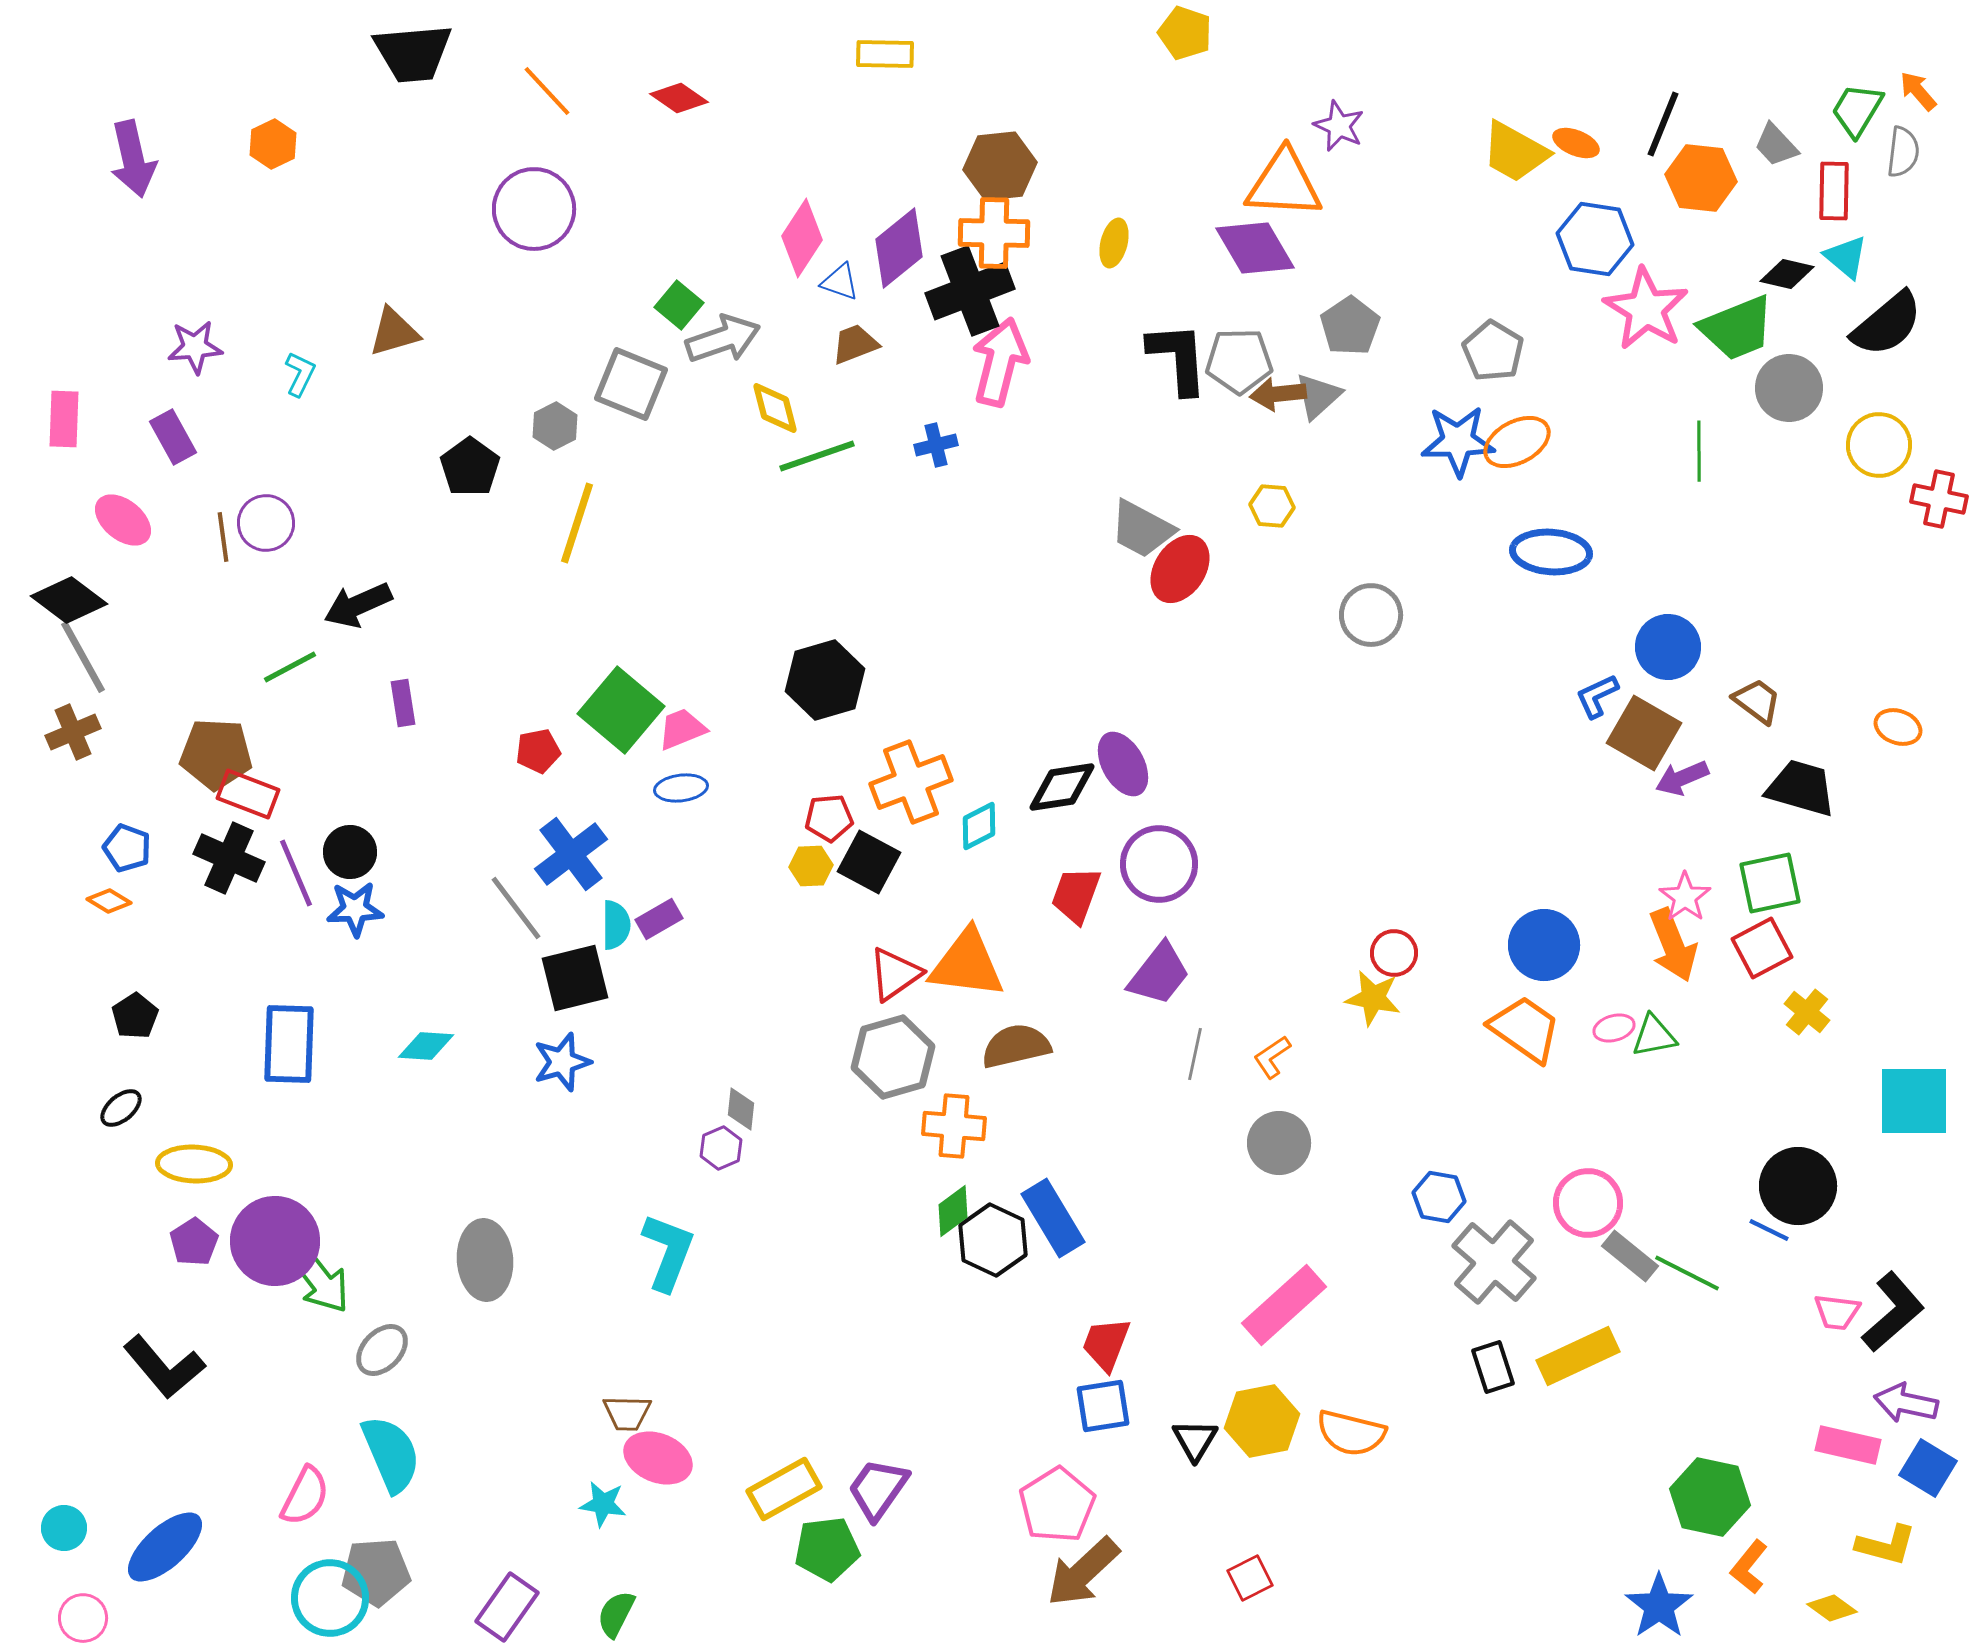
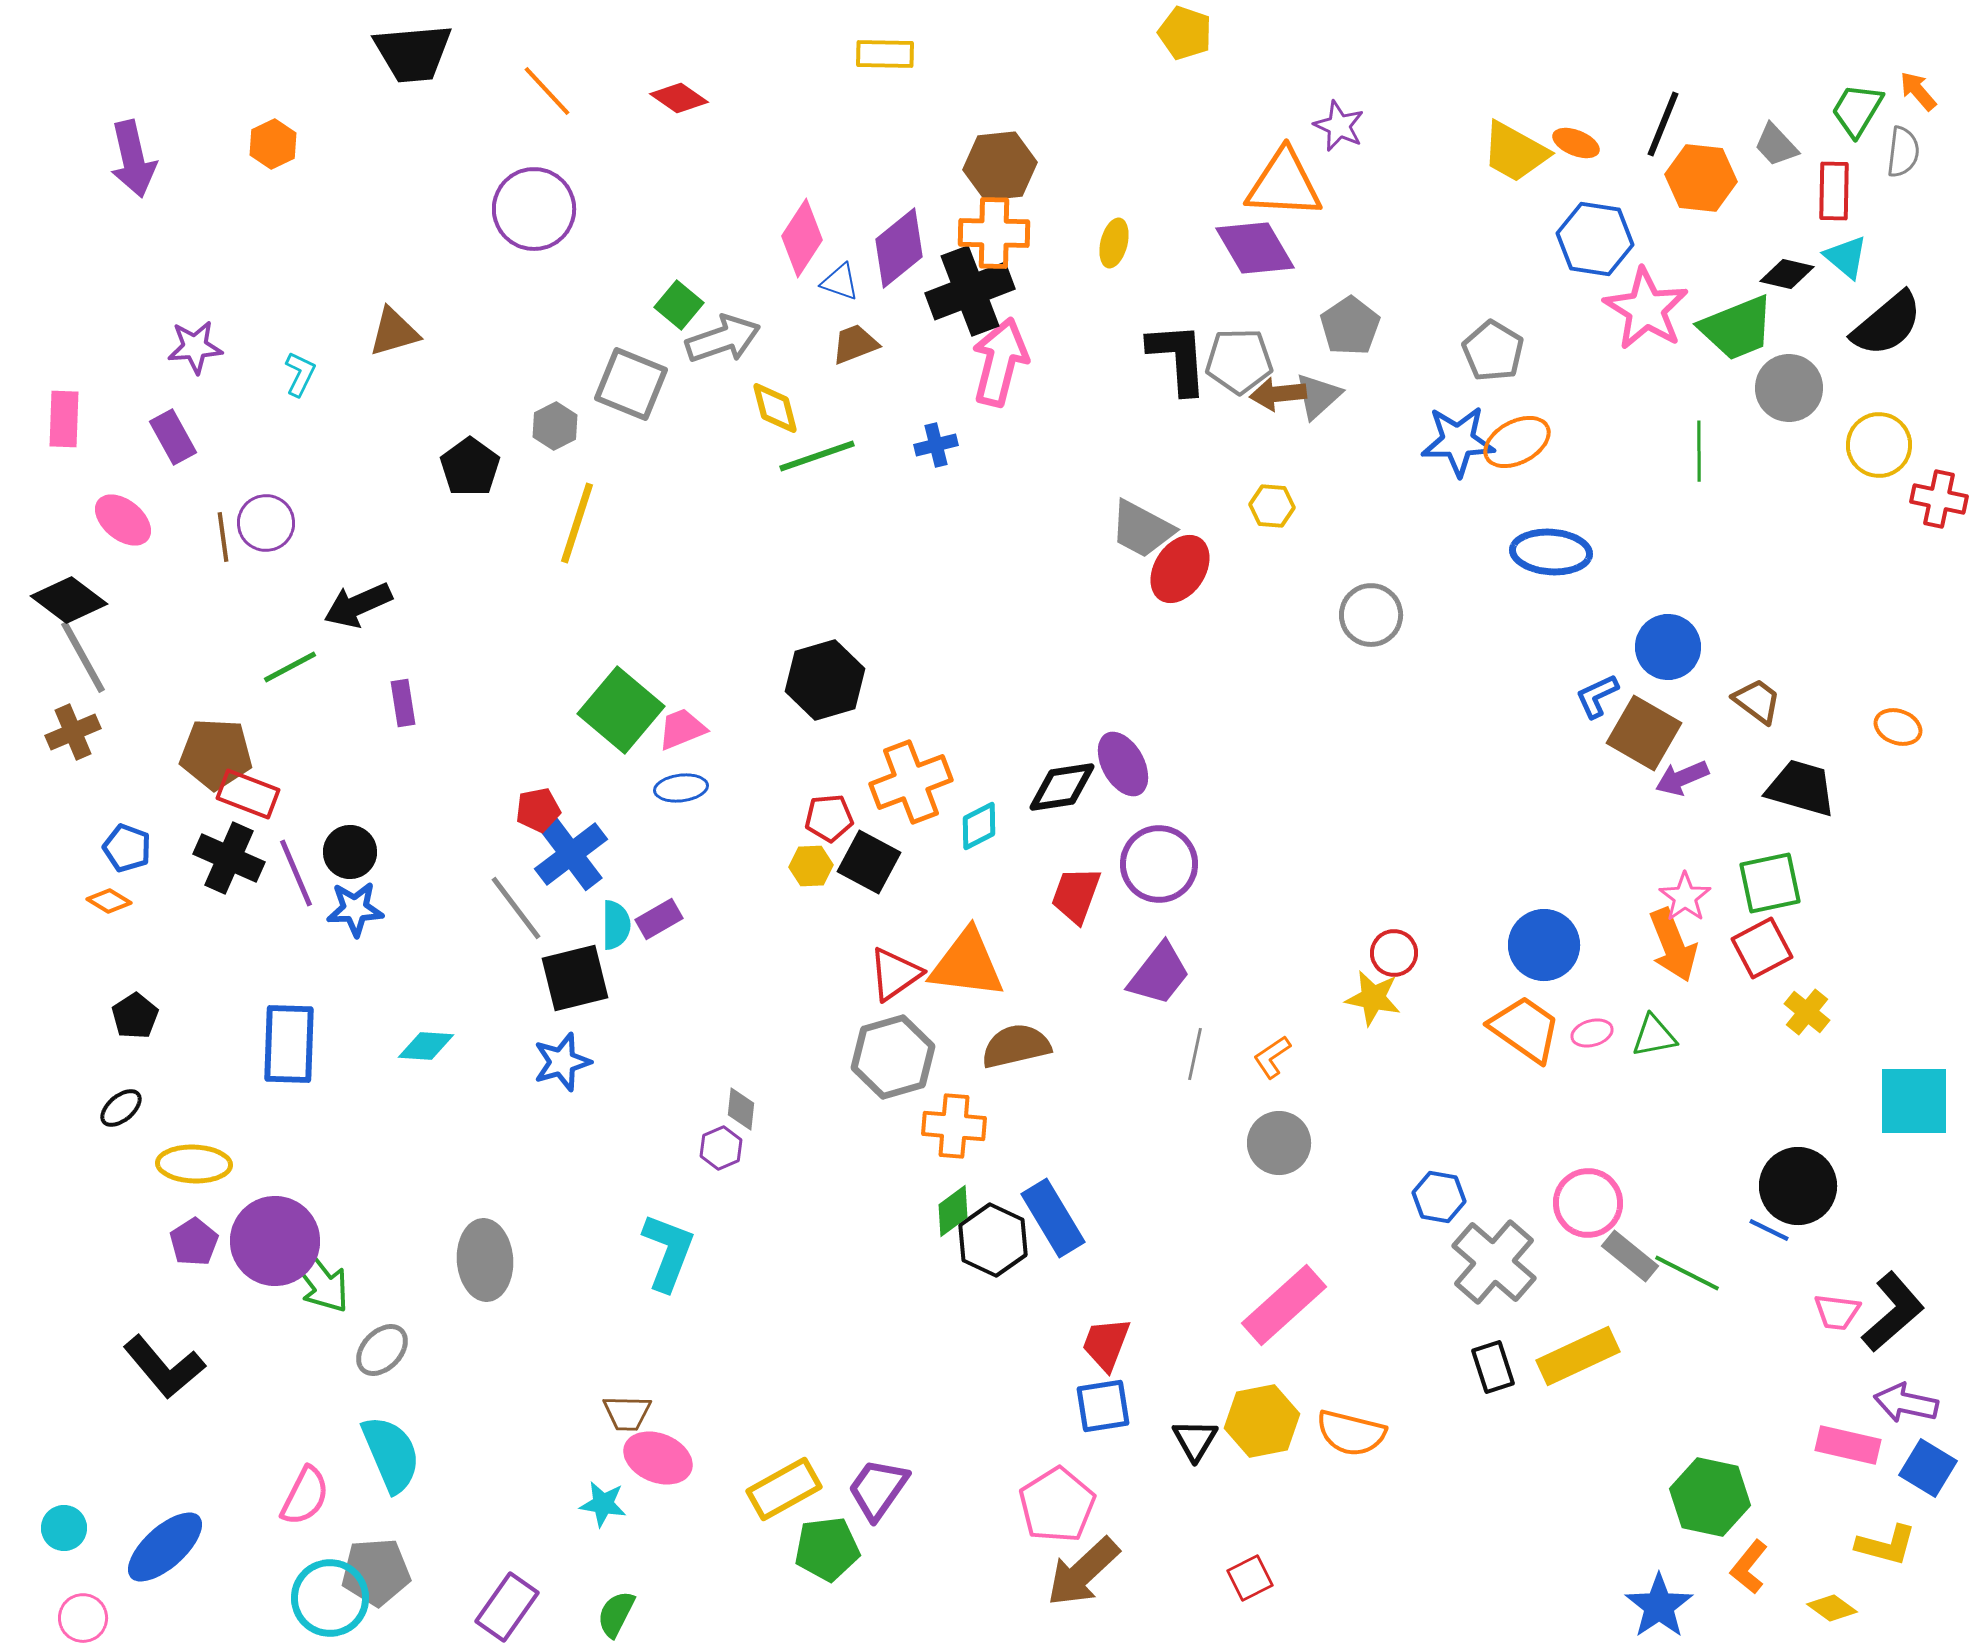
red pentagon at (538, 751): moved 59 px down
pink ellipse at (1614, 1028): moved 22 px left, 5 px down
